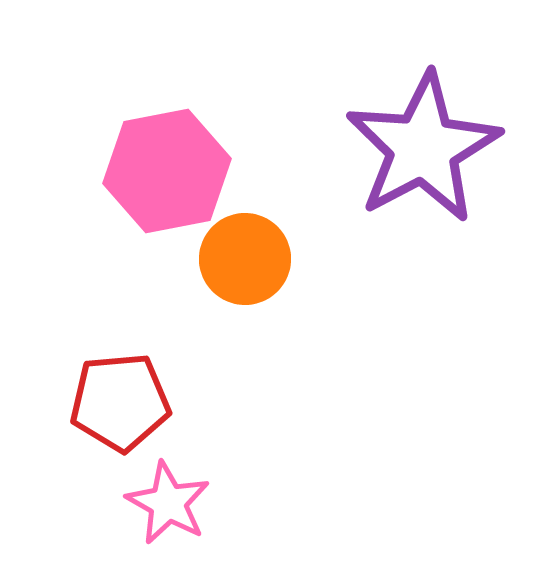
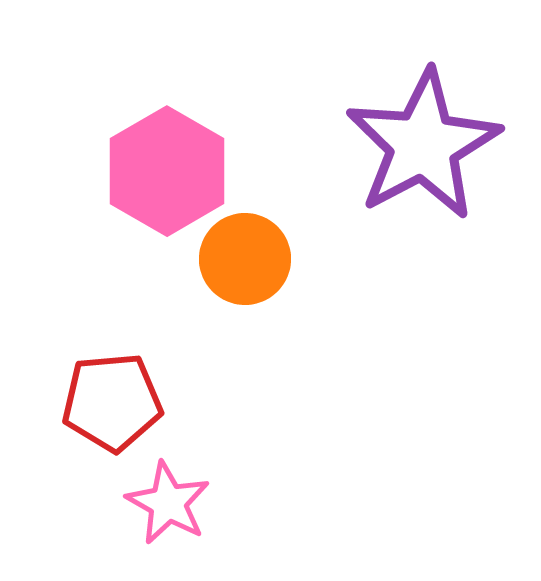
purple star: moved 3 px up
pink hexagon: rotated 19 degrees counterclockwise
red pentagon: moved 8 px left
